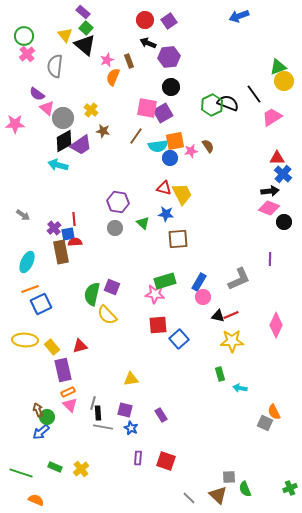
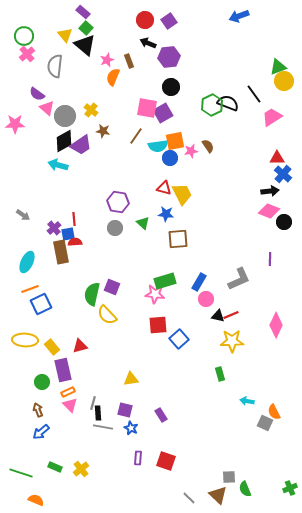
gray circle at (63, 118): moved 2 px right, 2 px up
pink diamond at (269, 208): moved 3 px down
pink circle at (203, 297): moved 3 px right, 2 px down
cyan arrow at (240, 388): moved 7 px right, 13 px down
green circle at (47, 417): moved 5 px left, 35 px up
